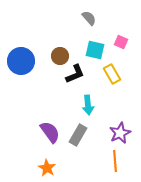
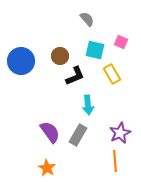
gray semicircle: moved 2 px left, 1 px down
black L-shape: moved 2 px down
